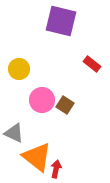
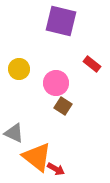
pink circle: moved 14 px right, 17 px up
brown square: moved 2 px left, 1 px down
red arrow: rotated 108 degrees clockwise
